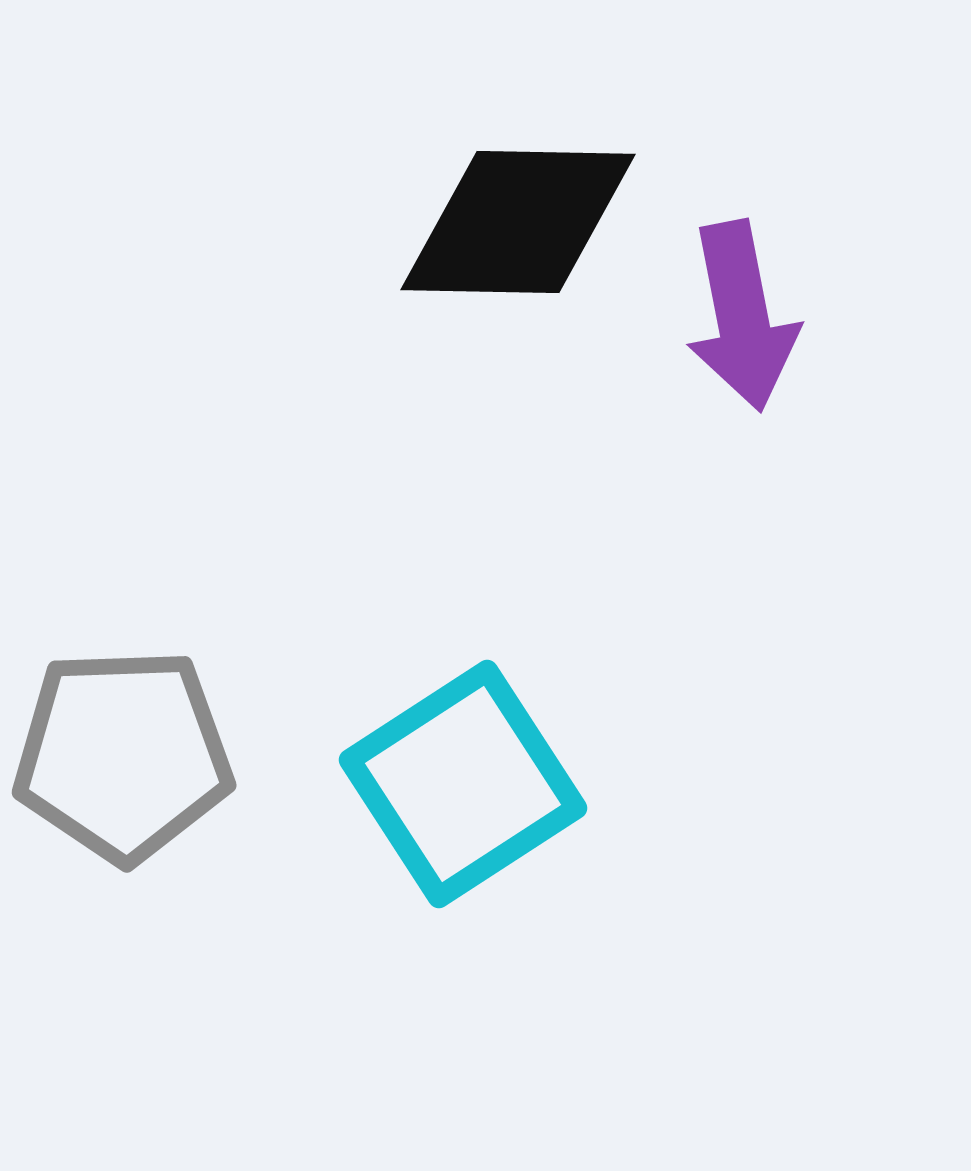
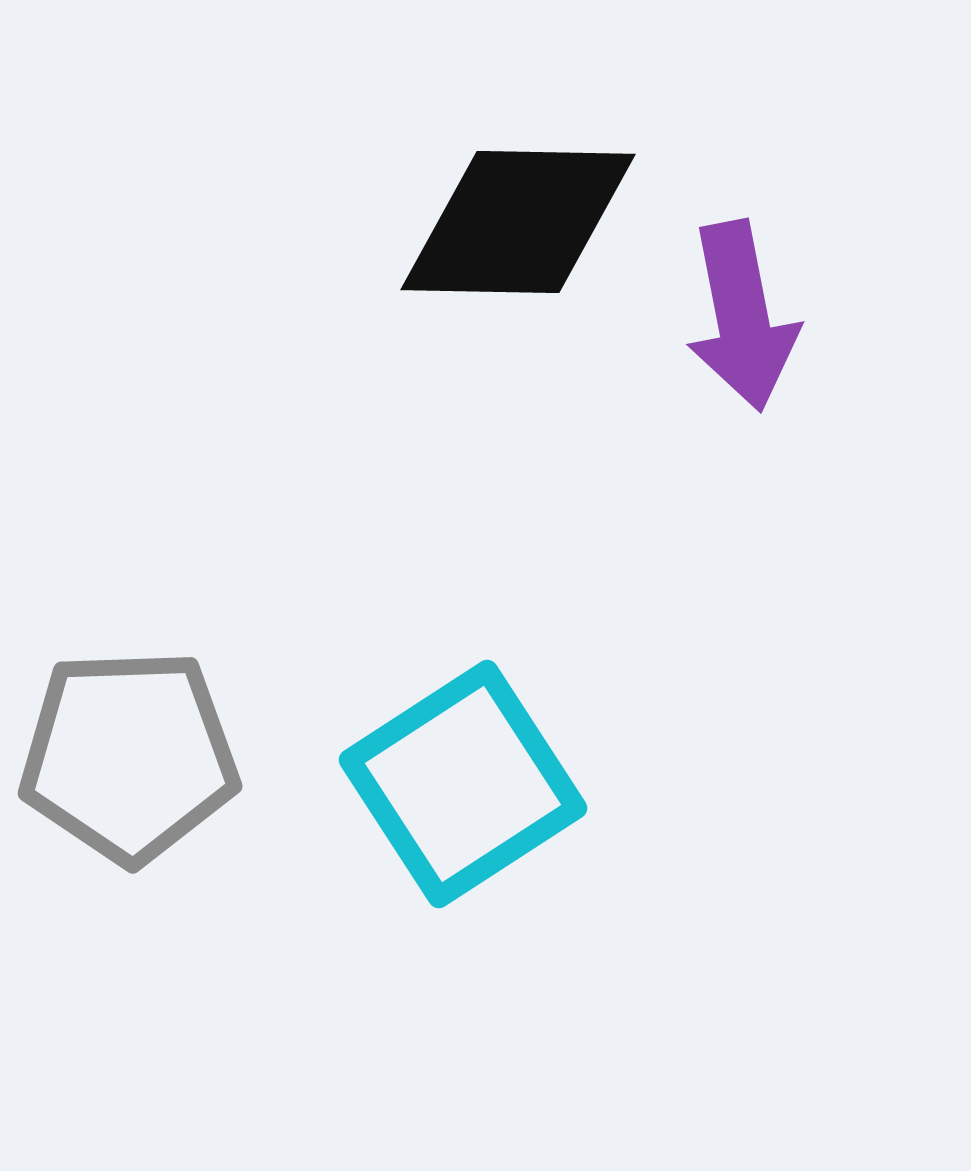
gray pentagon: moved 6 px right, 1 px down
